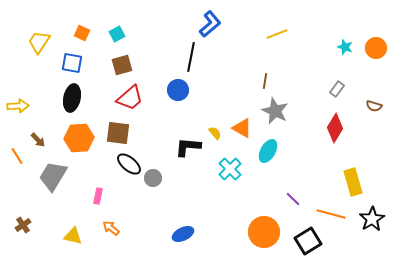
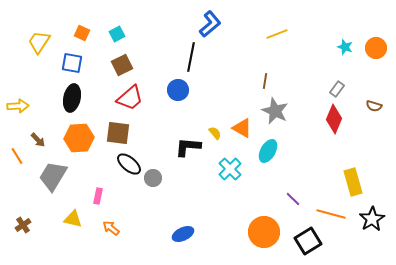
brown square at (122, 65): rotated 10 degrees counterclockwise
red diamond at (335, 128): moved 1 px left, 9 px up; rotated 8 degrees counterclockwise
yellow triangle at (73, 236): moved 17 px up
